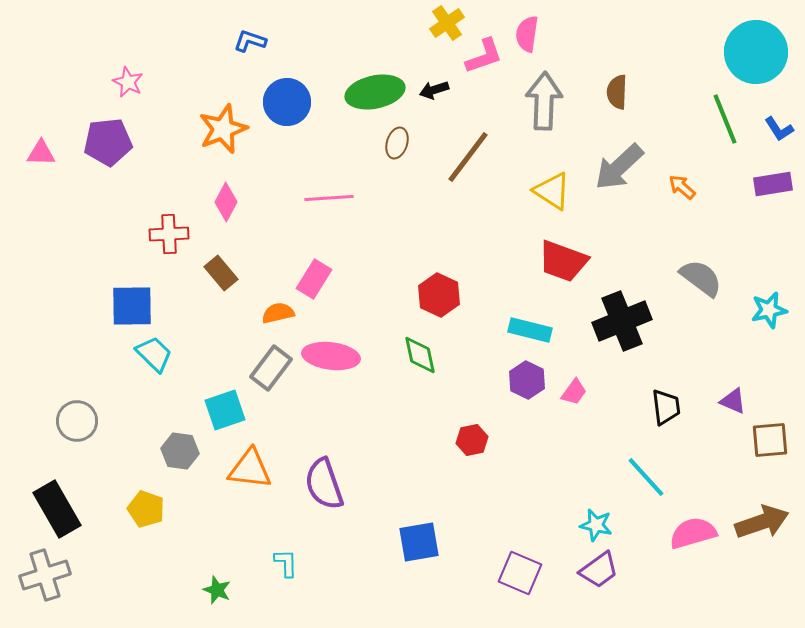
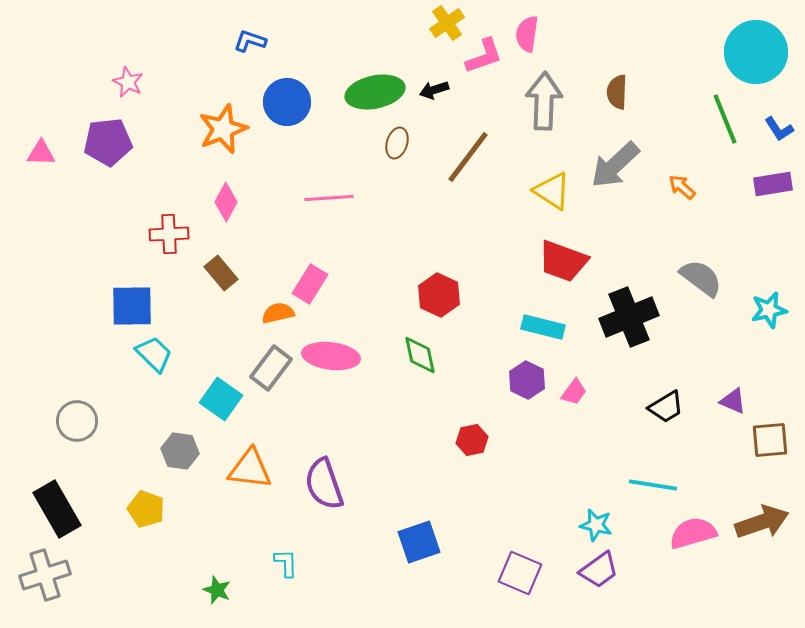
gray arrow at (619, 167): moved 4 px left, 2 px up
pink rectangle at (314, 279): moved 4 px left, 5 px down
black cross at (622, 321): moved 7 px right, 4 px up
cyan rectangle at (530, 330): moved 13 px right, 3 px up
black trapezoid at (666, 407): rotated 66 degrees clockwise
cyan square at (225, 410): moved 4 px left, 11 px up; rotated 36 degrees counterclockwise
cyan line at (646, 477): moved 7 px right, 8 px down; rotated 39 degrees counterclockwise
blue square at (419, 542): rotated 9 degrees counterclockwise
